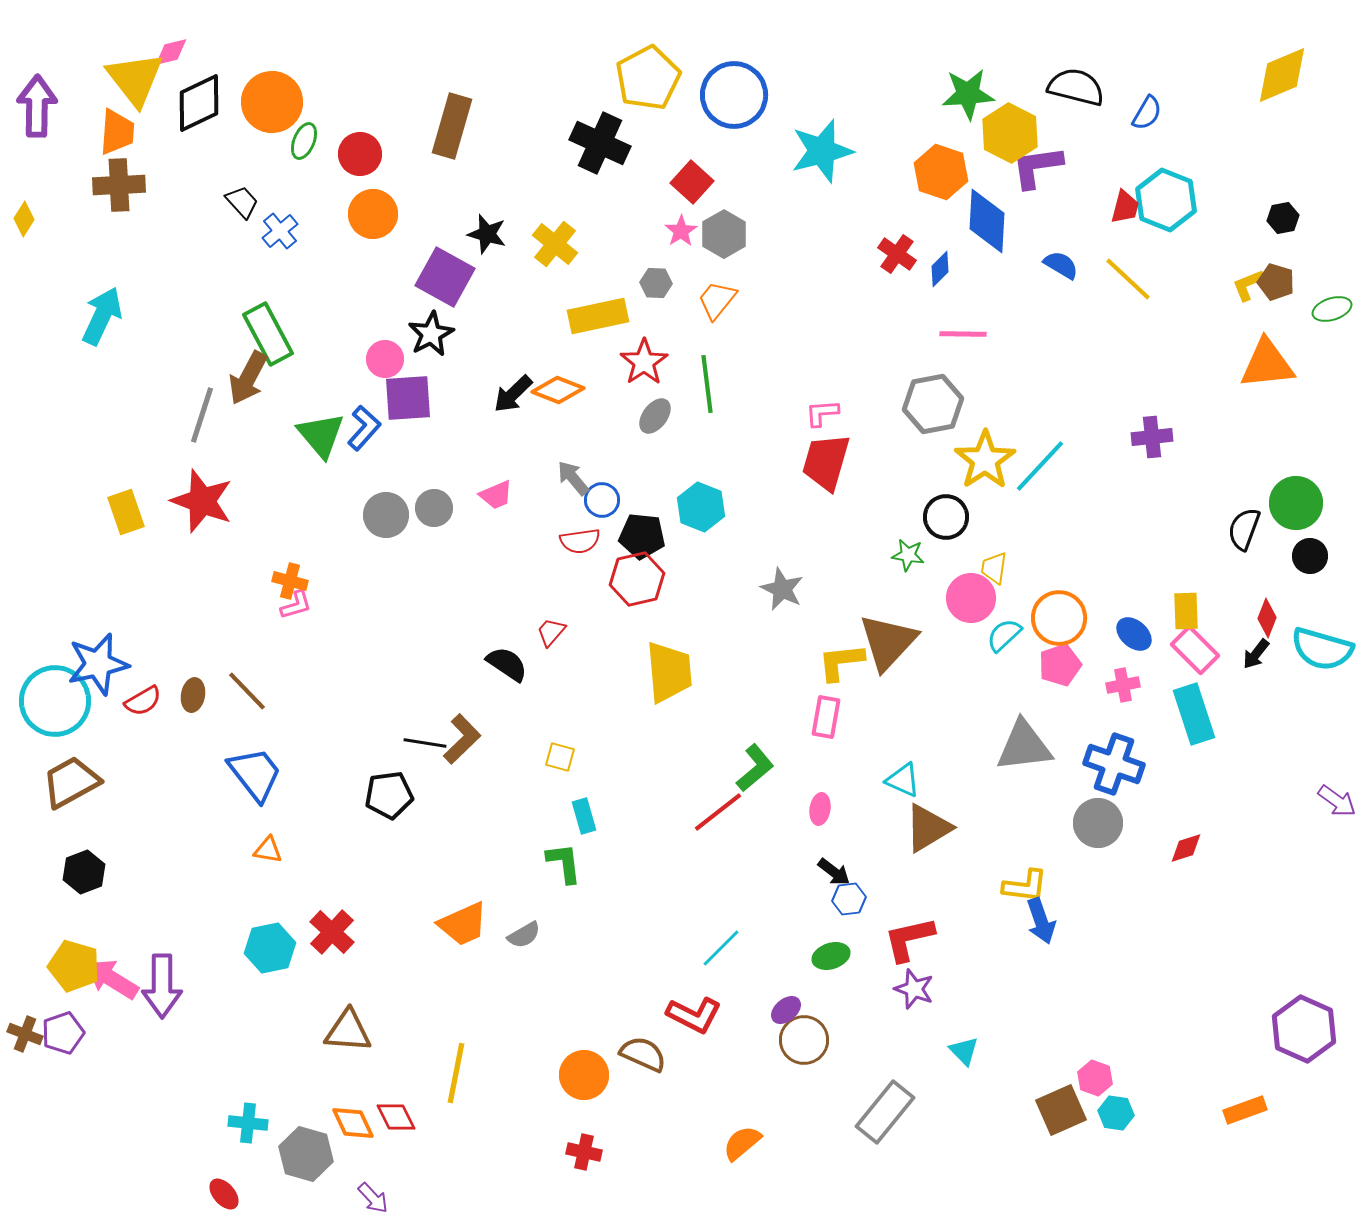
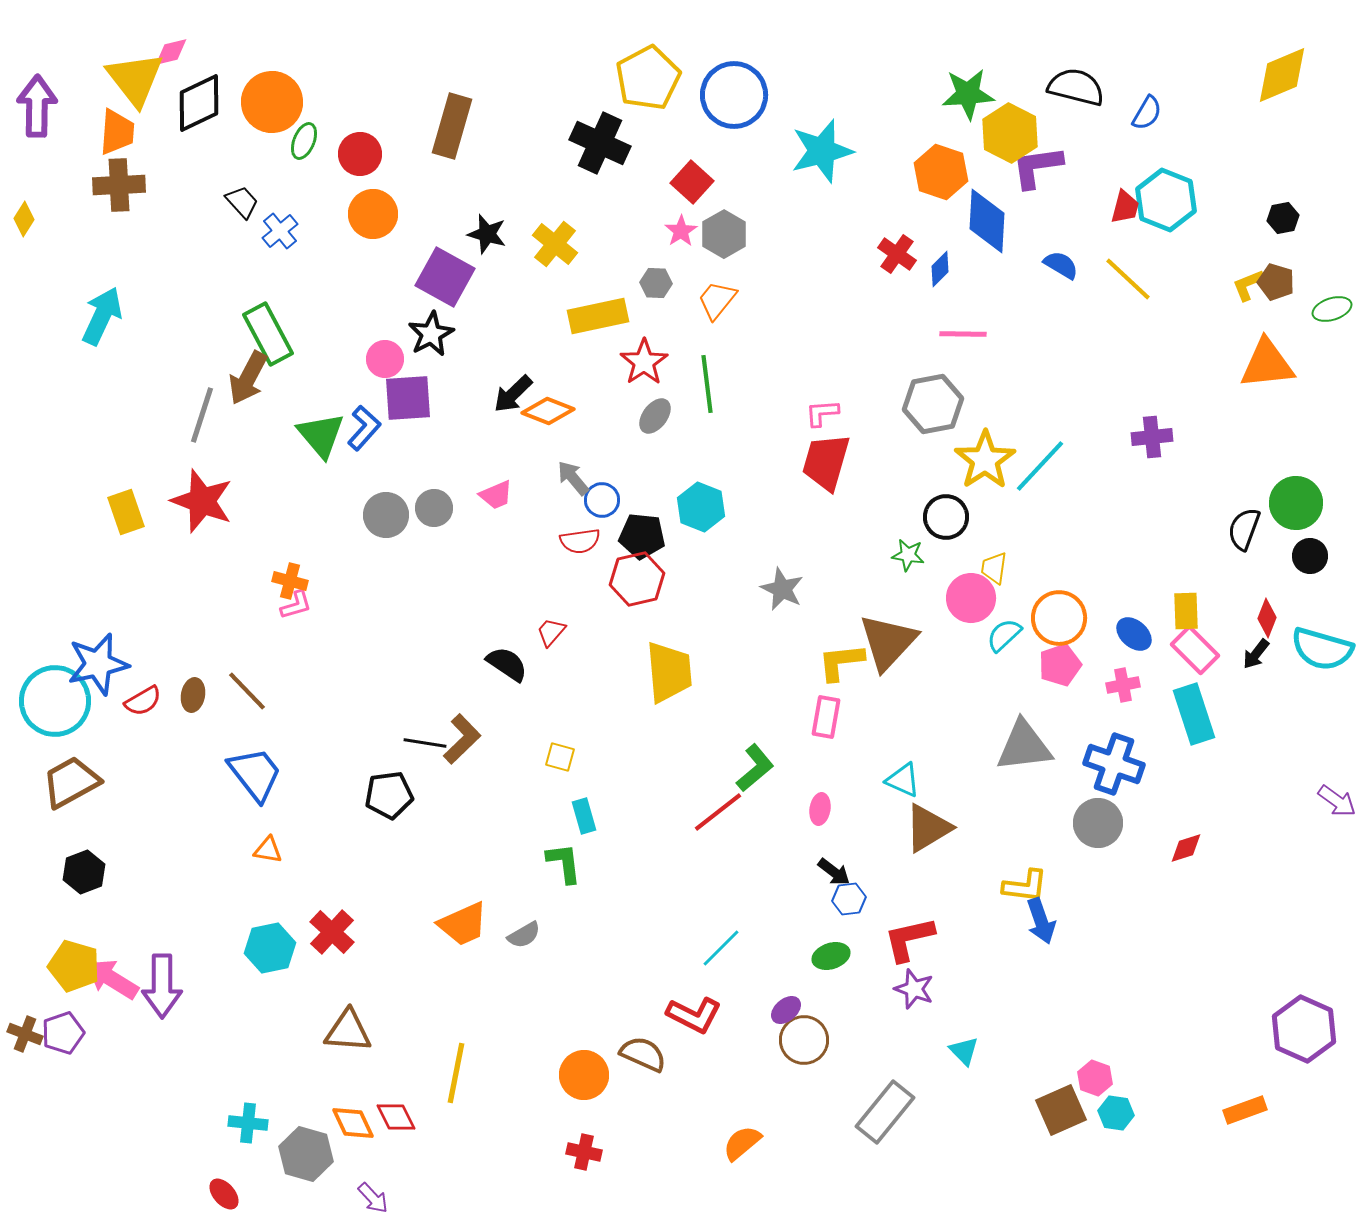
orange diamond at (558, 390): moved 10 px left, 21 px down
